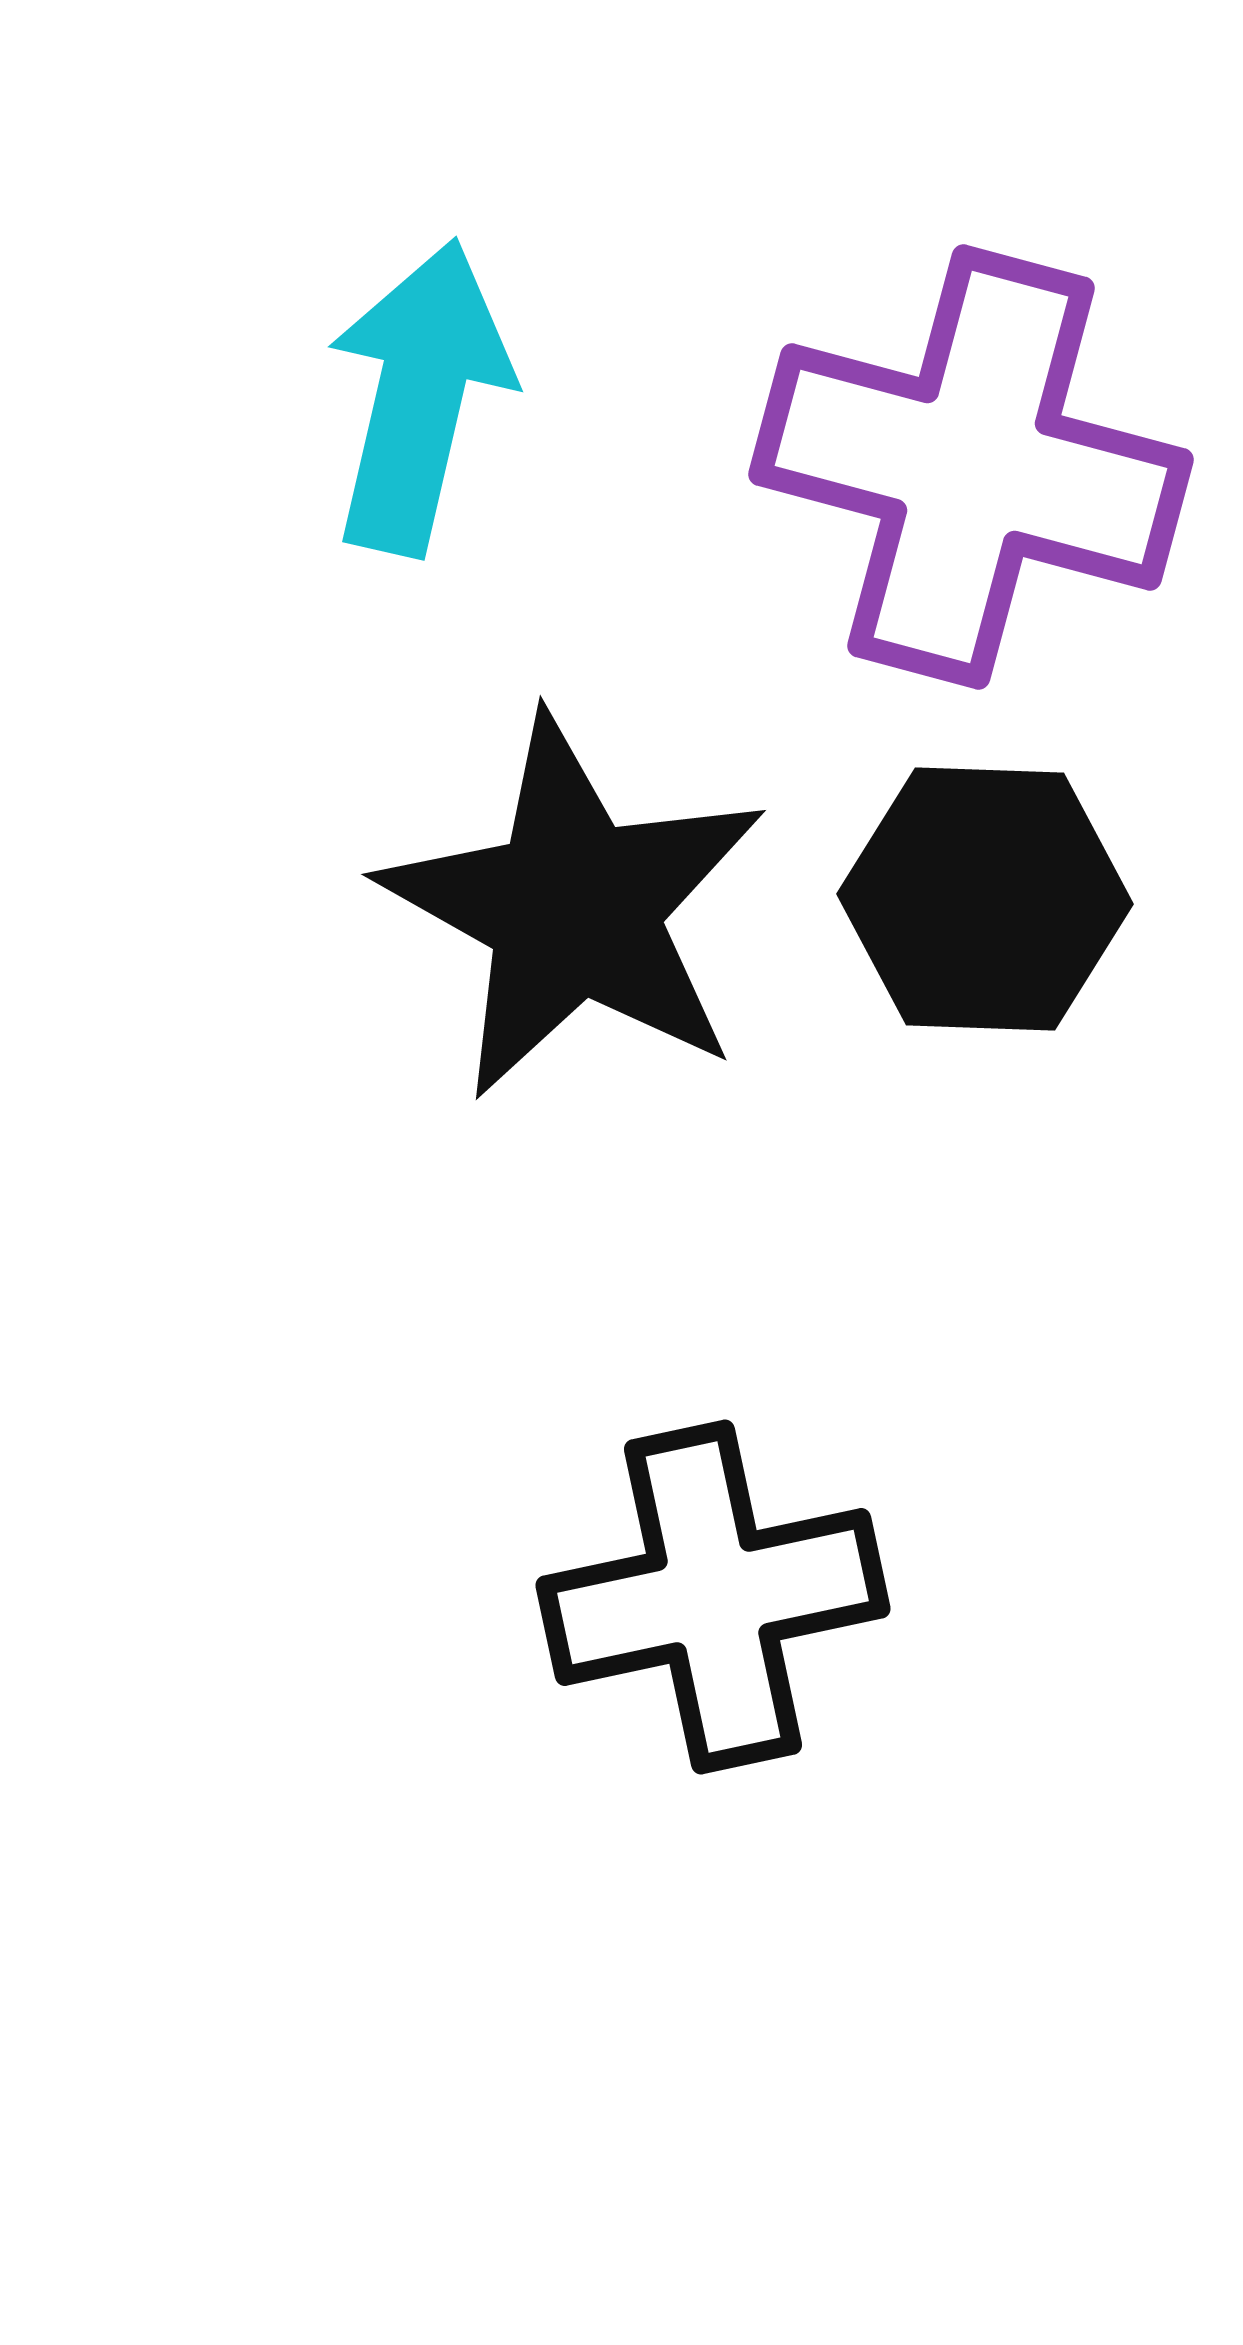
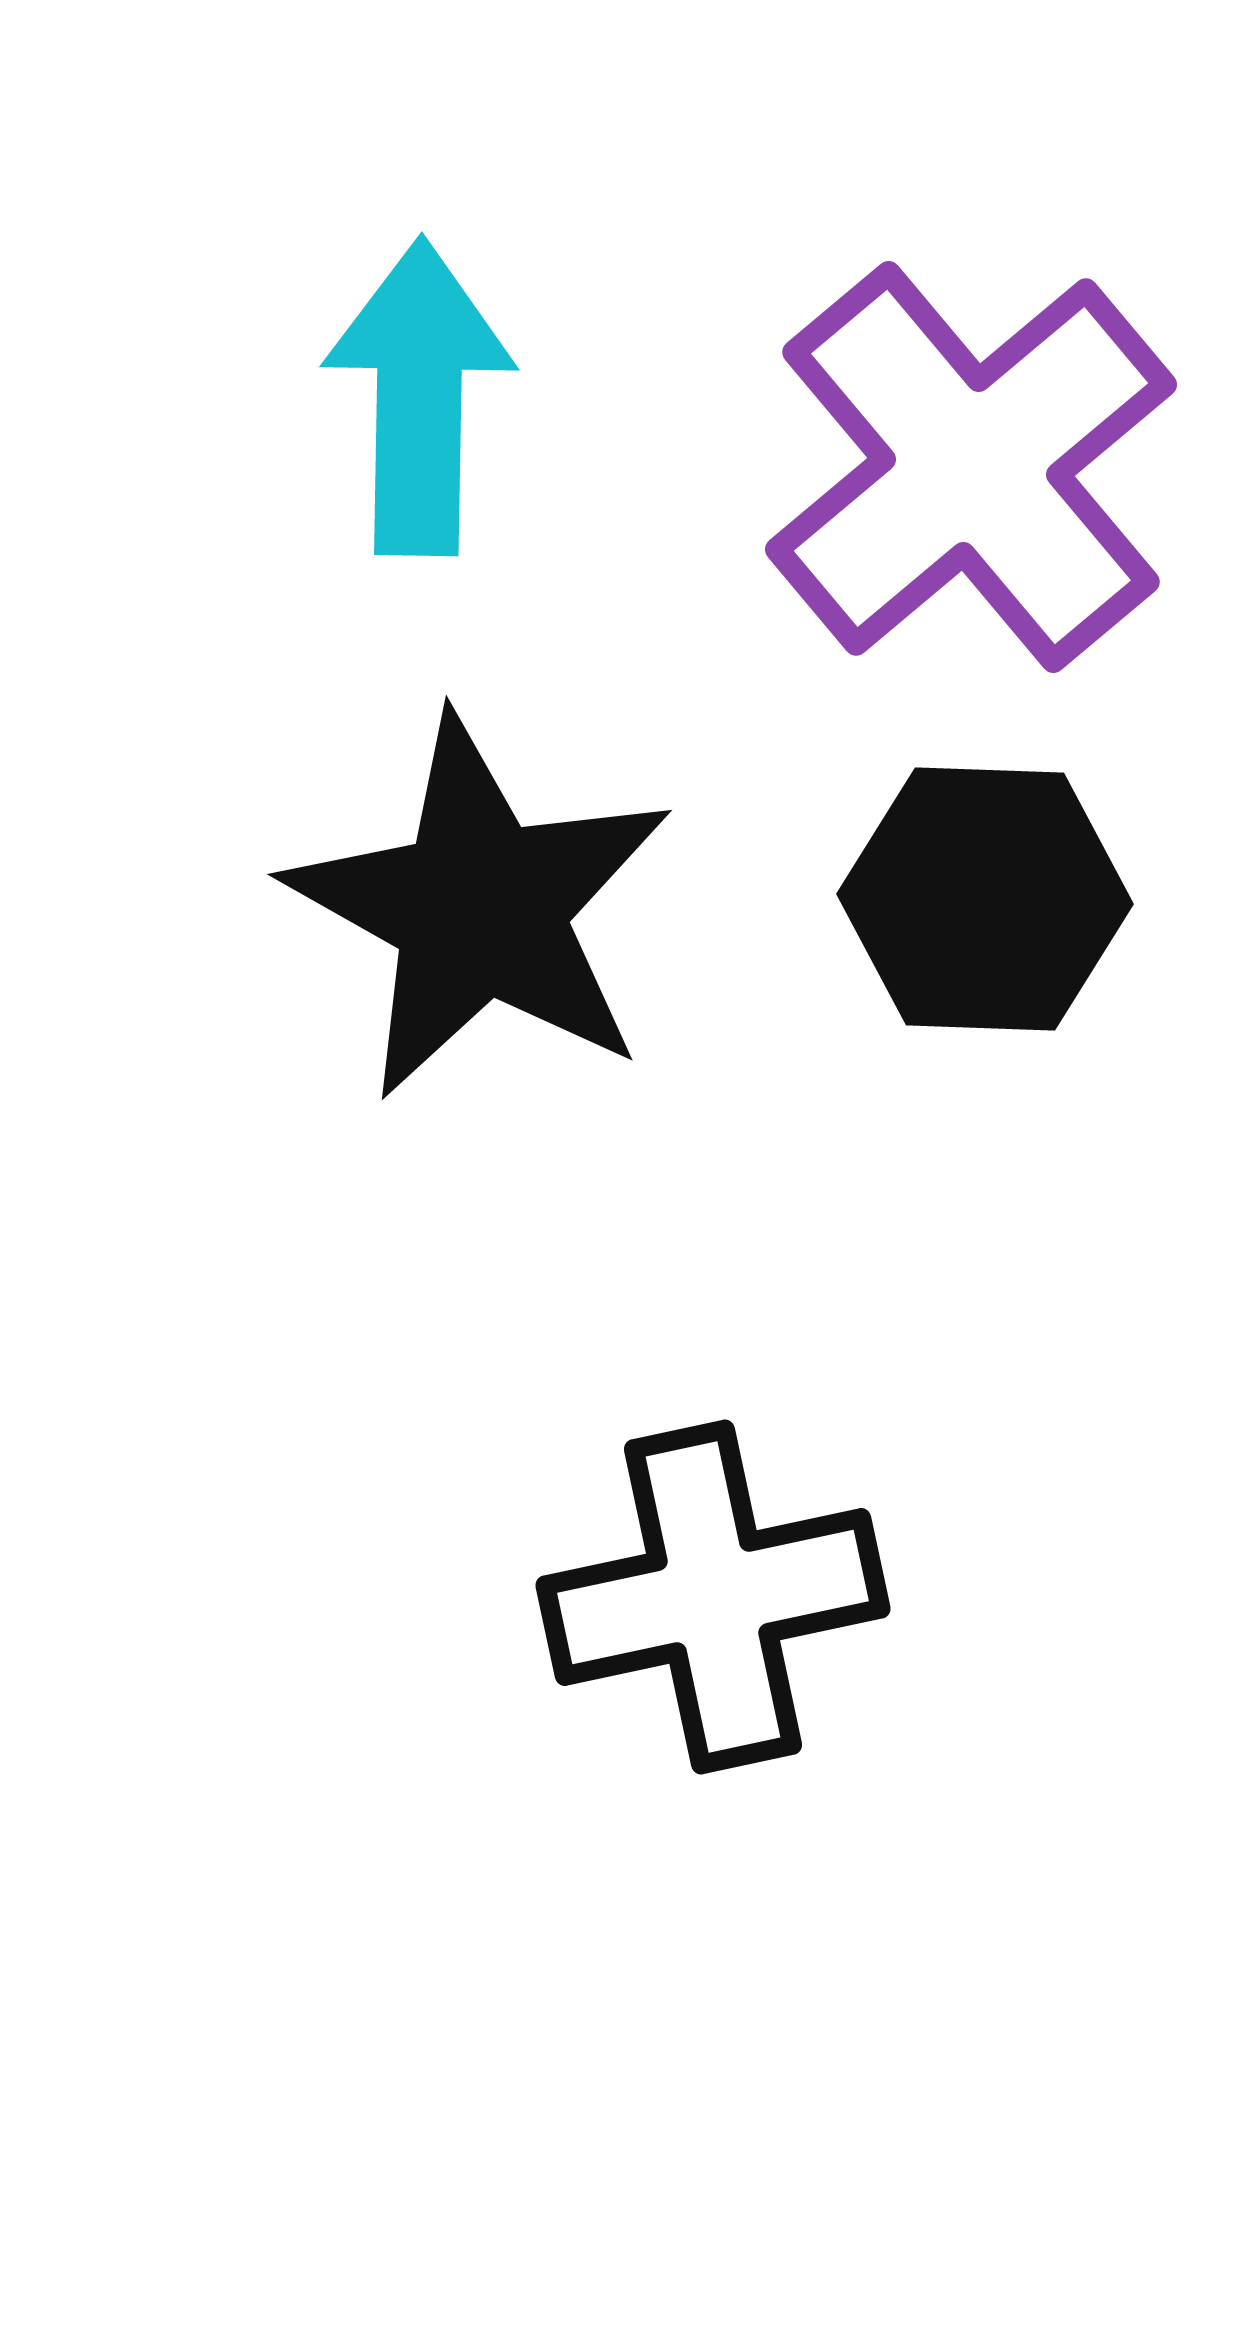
cyan arrow: rotated 12 degrees counterclockwise
purple cross: rotated 35 degrees clockwise
black star: moved 94 px left
